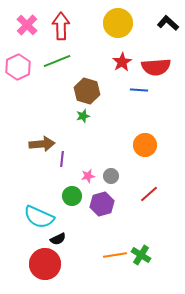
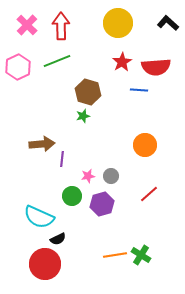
brown hexagon: moved 1 px right, 1 px down
